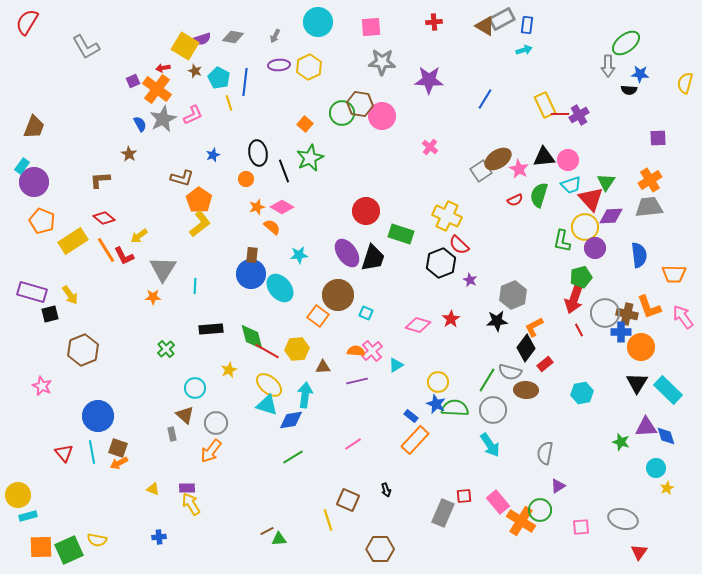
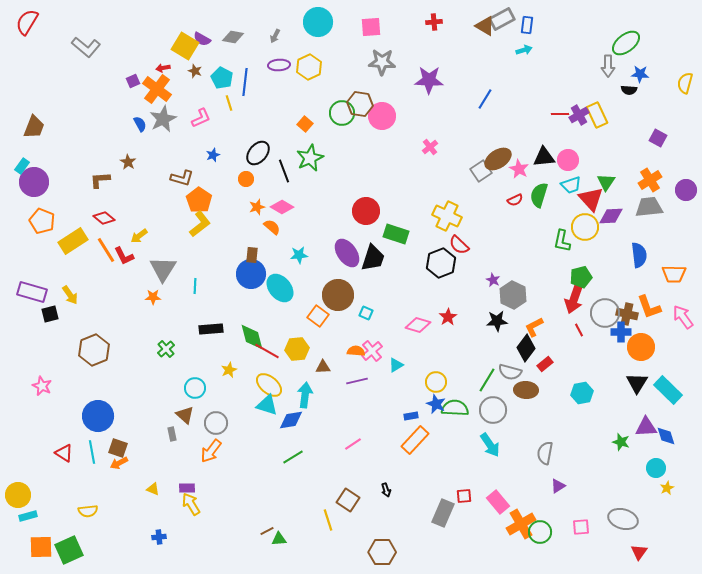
purple semicircle at (202, 39): rotated 48 degrees clockwise
gray L-shape at (86, 47): rotated 20 degrees counterclockwise
cyan pentagon at (219, 78): moved 3 px right
yellow rectangle at (545, 105): moved 52 px right, 10 px down
pink L-shape at (193, 115): moved 8 px right, 3 px down
purple square at (658, 138): rotated 30 degrees clockwise
pink cross at (430, 147): rotated 14 degrees clockwise
black ellipse at (258, 153): rotated 50 degrees clockwise
brown star at (129, 154): moved 1 px left, 8 px down
green rectangle at (401, 234): moved 5 px left
purple circle at (595, 248): moved 91 px right, 58 px up
purple star at (470, 280): moved 23 px right
gray hexagon at (513, 295): rotated 12 degrees counterclockwise
red star at (451, 319): moved 3 px left, 2 px up
brown hexagon at (83, 350): moved 11 px right
yellow circle at (438, 382): moved 2 px left
blue rectangle at (411, 416): rotated 48 degrees counterclockwise
red triangle at (64, 453): rotated 18 degrees counterclockwise
brown square at (348, 500): rotated 10 degrees clockwise
green circle at (540, 510): moved 22 px down
orange cross at (521, 521): moved 3 px down; rotated 28 degrees clockwise
yellow semicircle at (97, 540): moved 9 px left, 29 px up; rotated 18 degrees counterclockwise
brown hexagon at (380, 549): moved 2 px right, 3 px down
